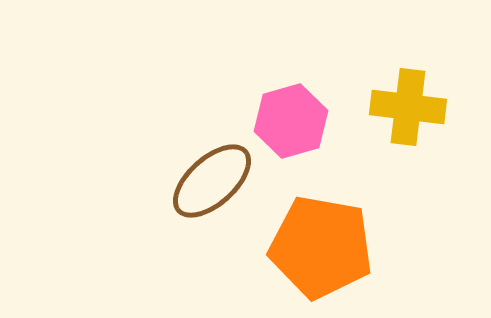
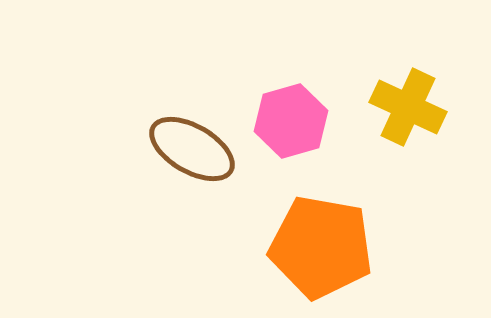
yellow cross: rotated 18 degrees clockwise
brown ellipse: moved 20 px left, 32 px up; rotated 72 degrees clockwise
